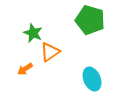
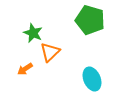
orange triangle: rotated 10 degrees counterclockwise
